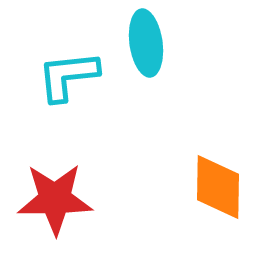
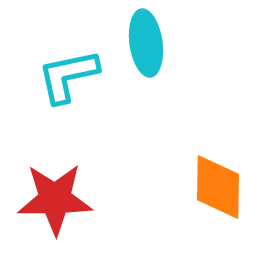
cyan L-shape: rotated 6 degrees counterclockwise
